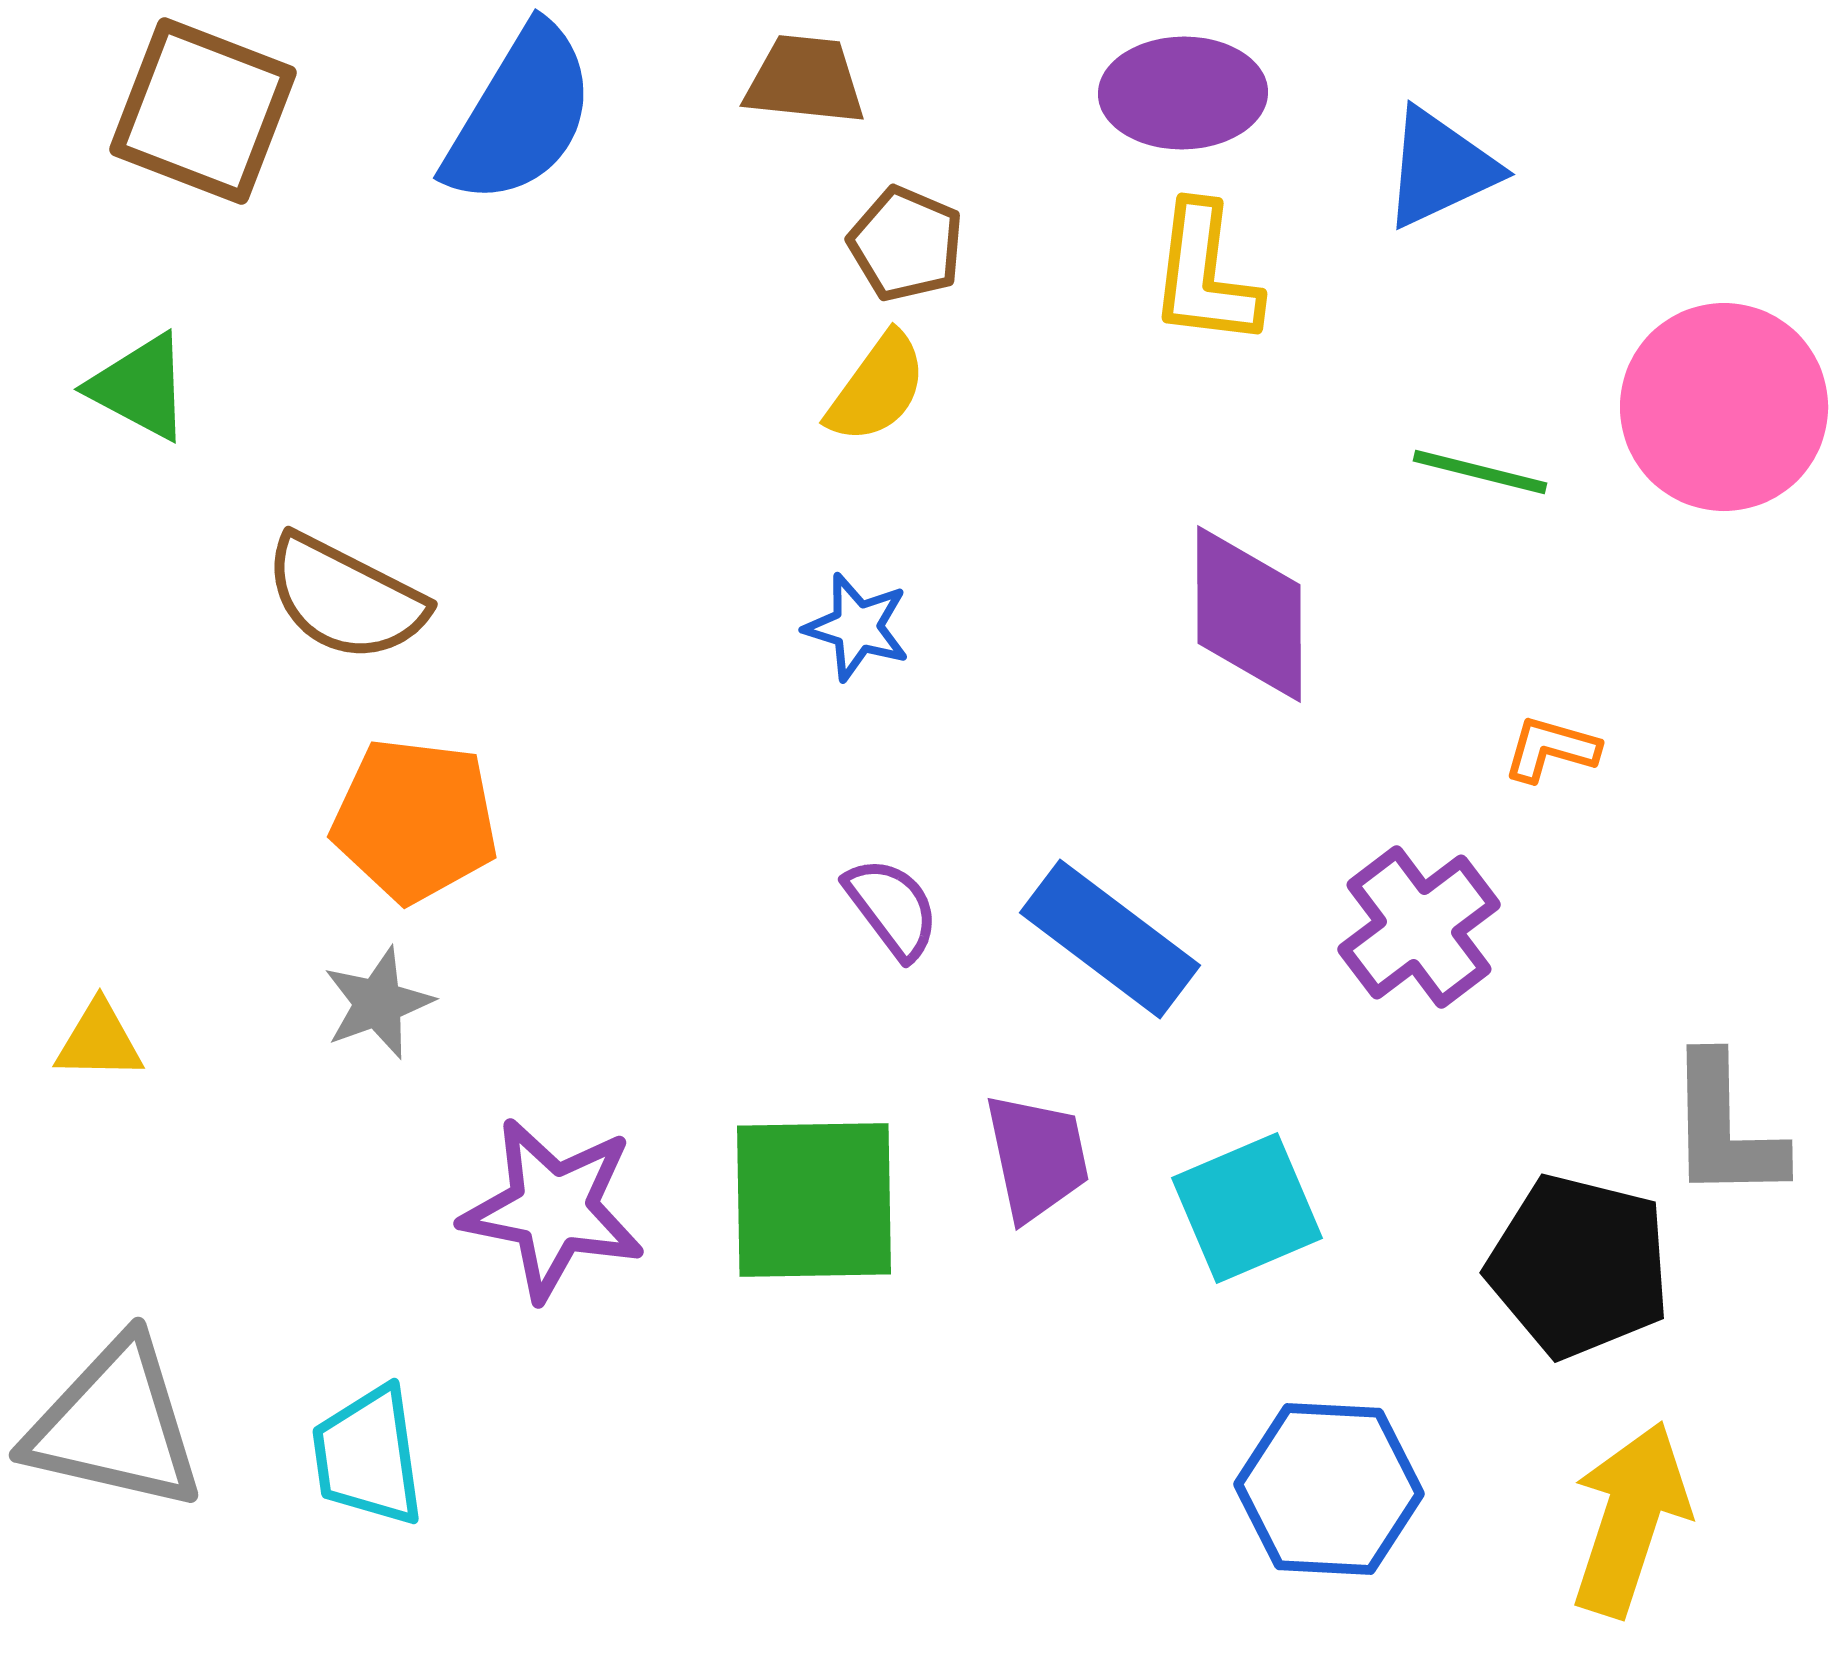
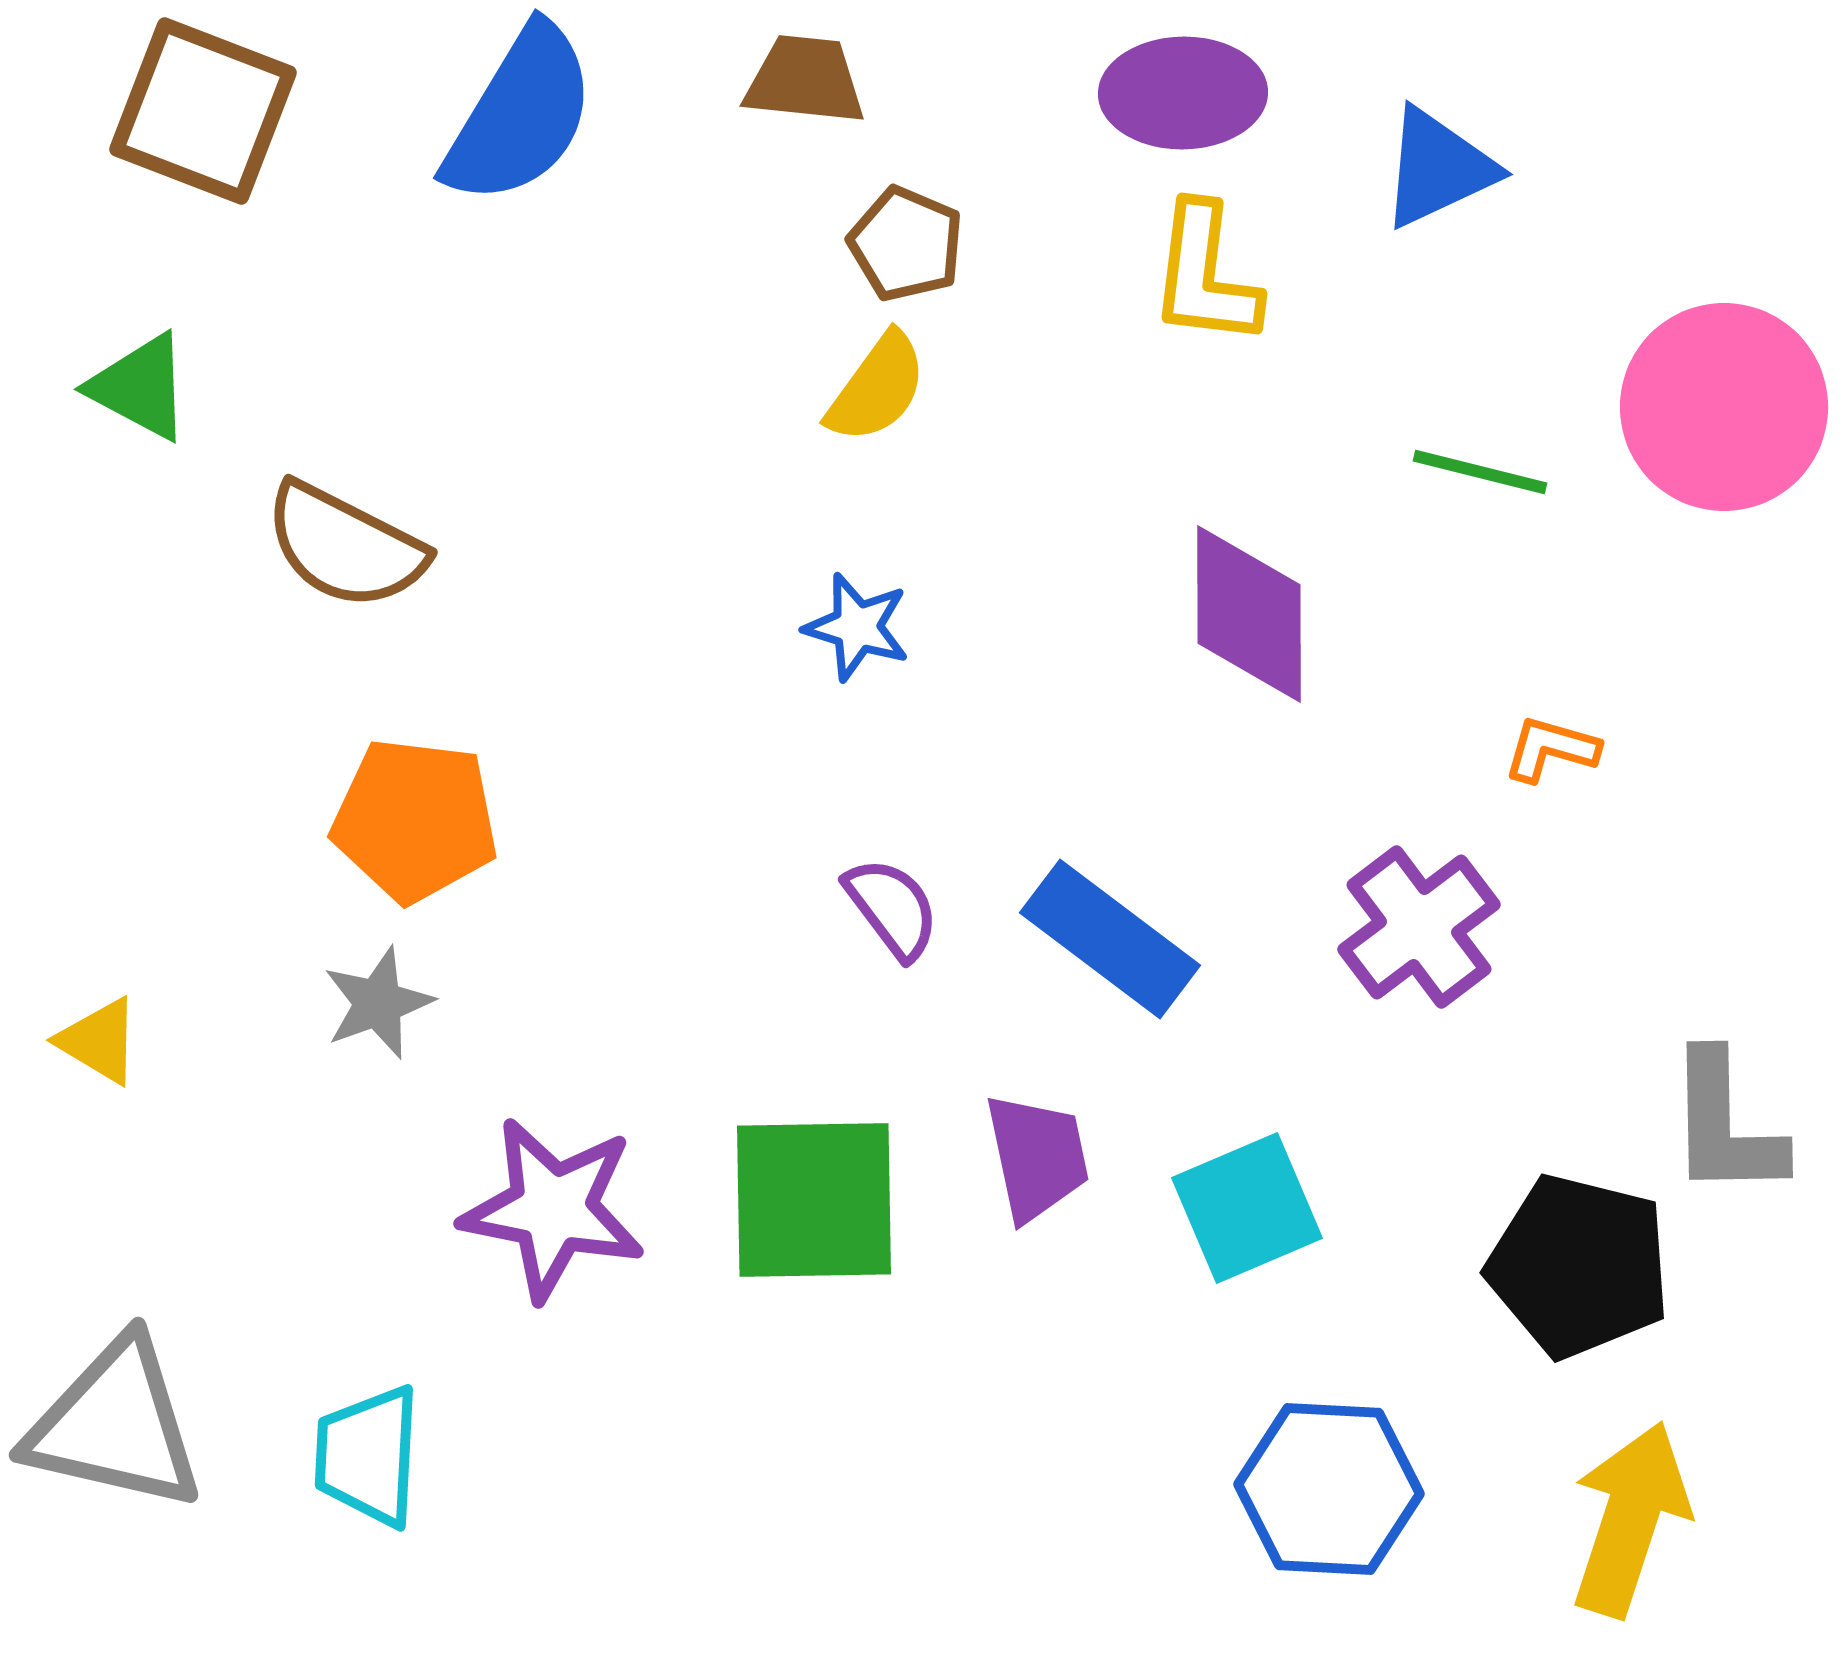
blue triangle: moved 2 px left
brown semicircle: moved 52 px up
yellow triangle: rotated 30 degrees clockwise
gray L-shape: moved 3 px up
cyan trapezoid: rotated 11 degrees clockwise
